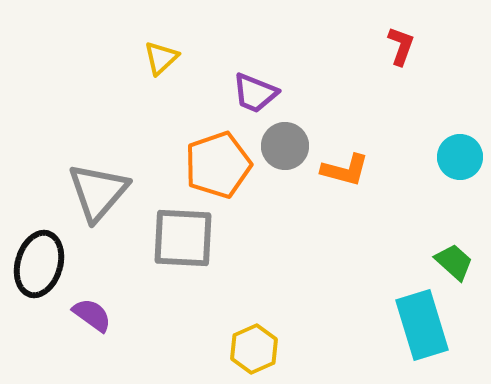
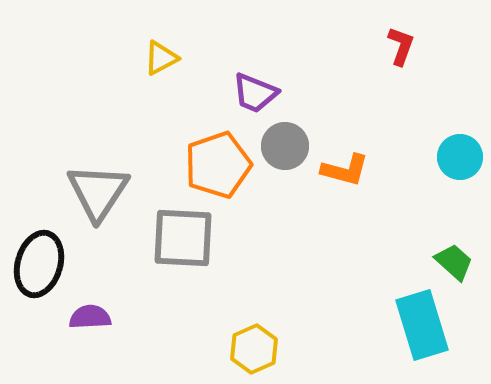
yellow triangle: rotated 15 degrees clockwise
gray triangle: rotated 8 degrees counterclockwise
purple semicircle: moved 2 px left, 2 px down; rotated 39 degrees counterclockwise
